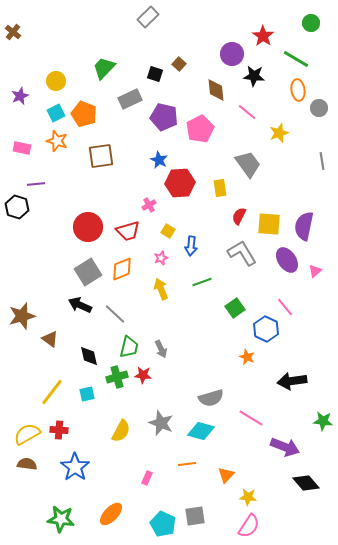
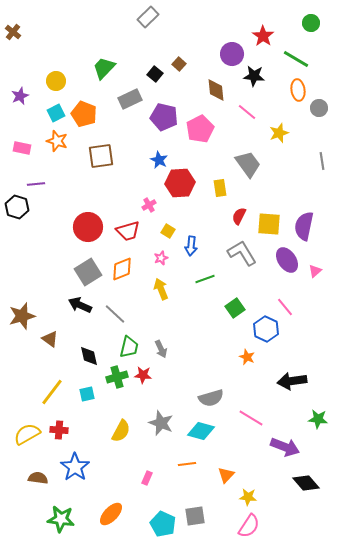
black square at (155, 74): rotated 21 degrees clockwise
green line at (202, 282): moved 3 px right, 3 px up
green star at (323, 421): moved 5 px left, 2 px up
brown semicircle at (27, 464): moved 11 px right, 14 px down
